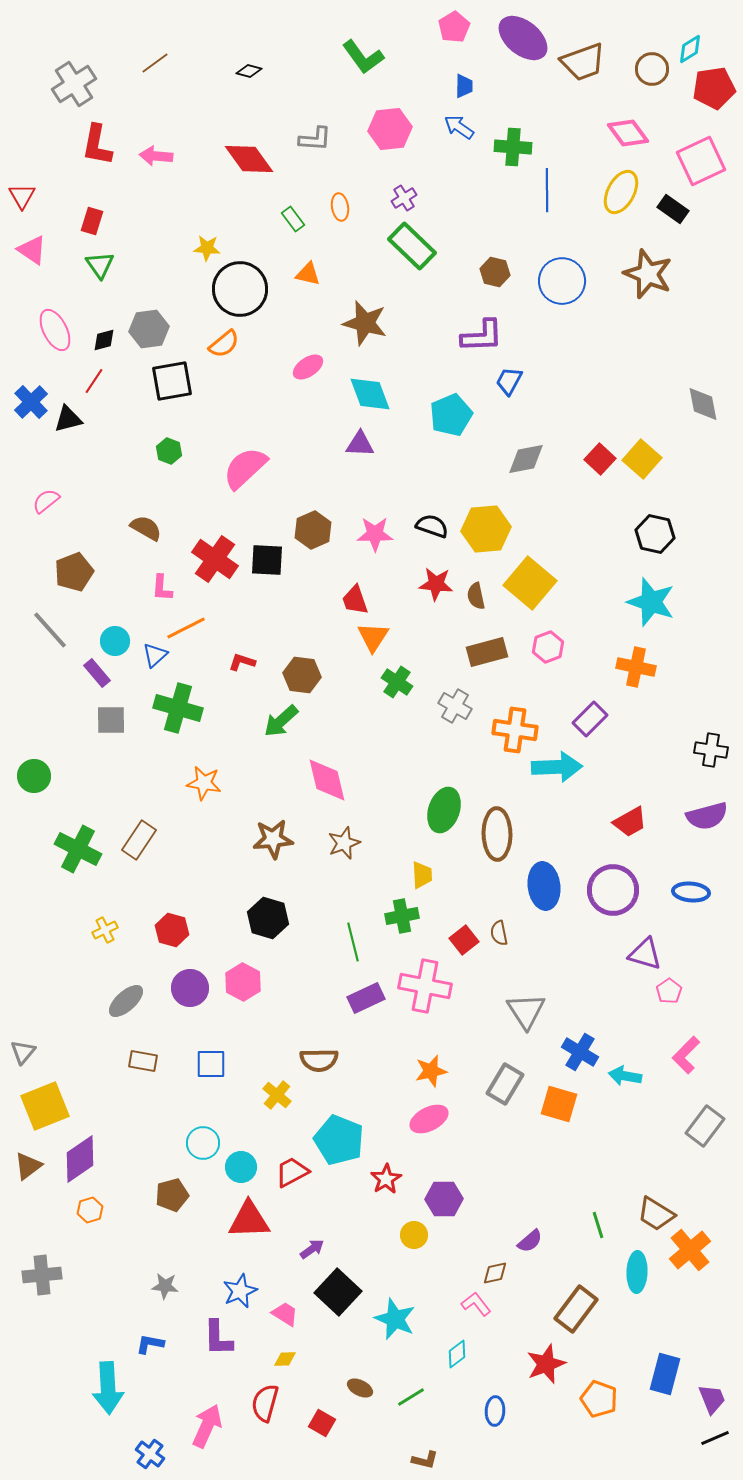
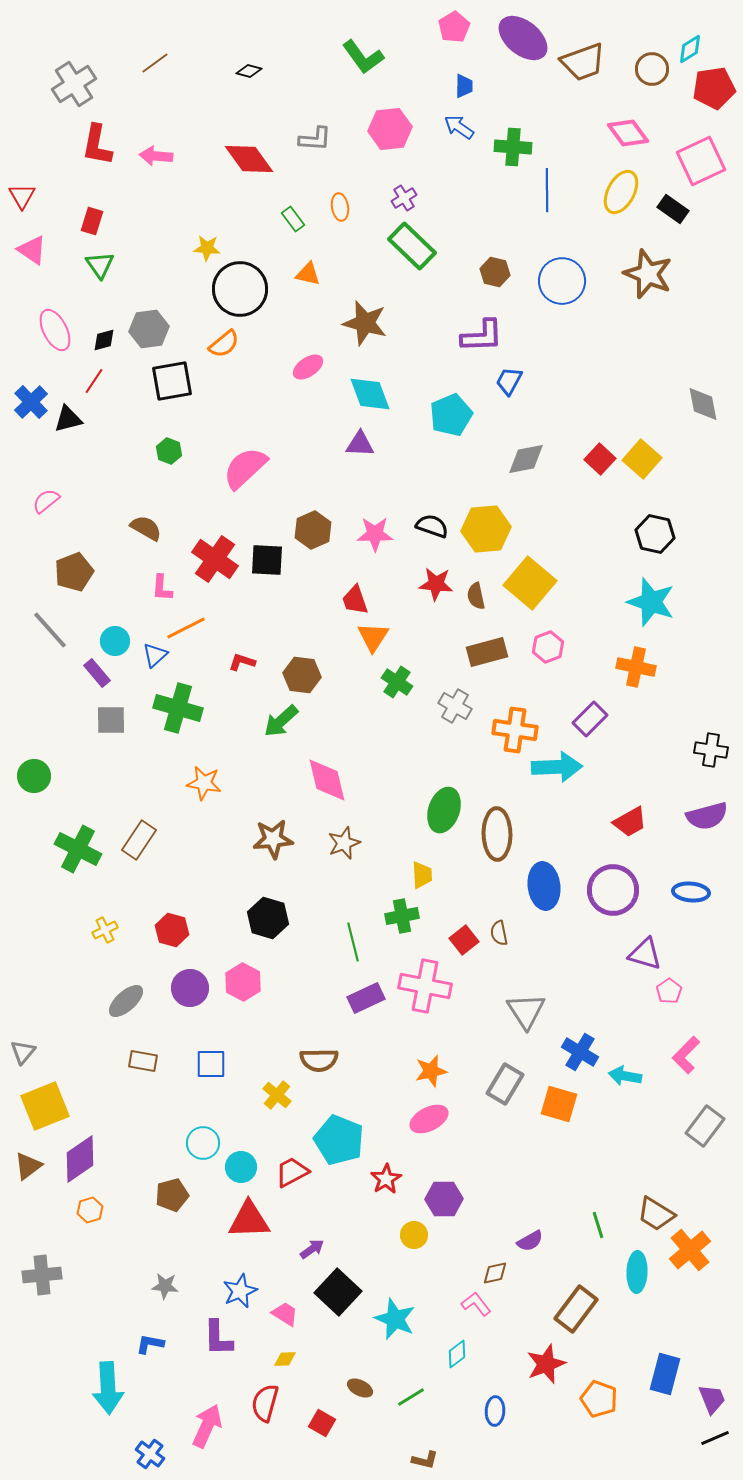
purple semicircle at (530, 1241): rotated 12 degrees clockwise
